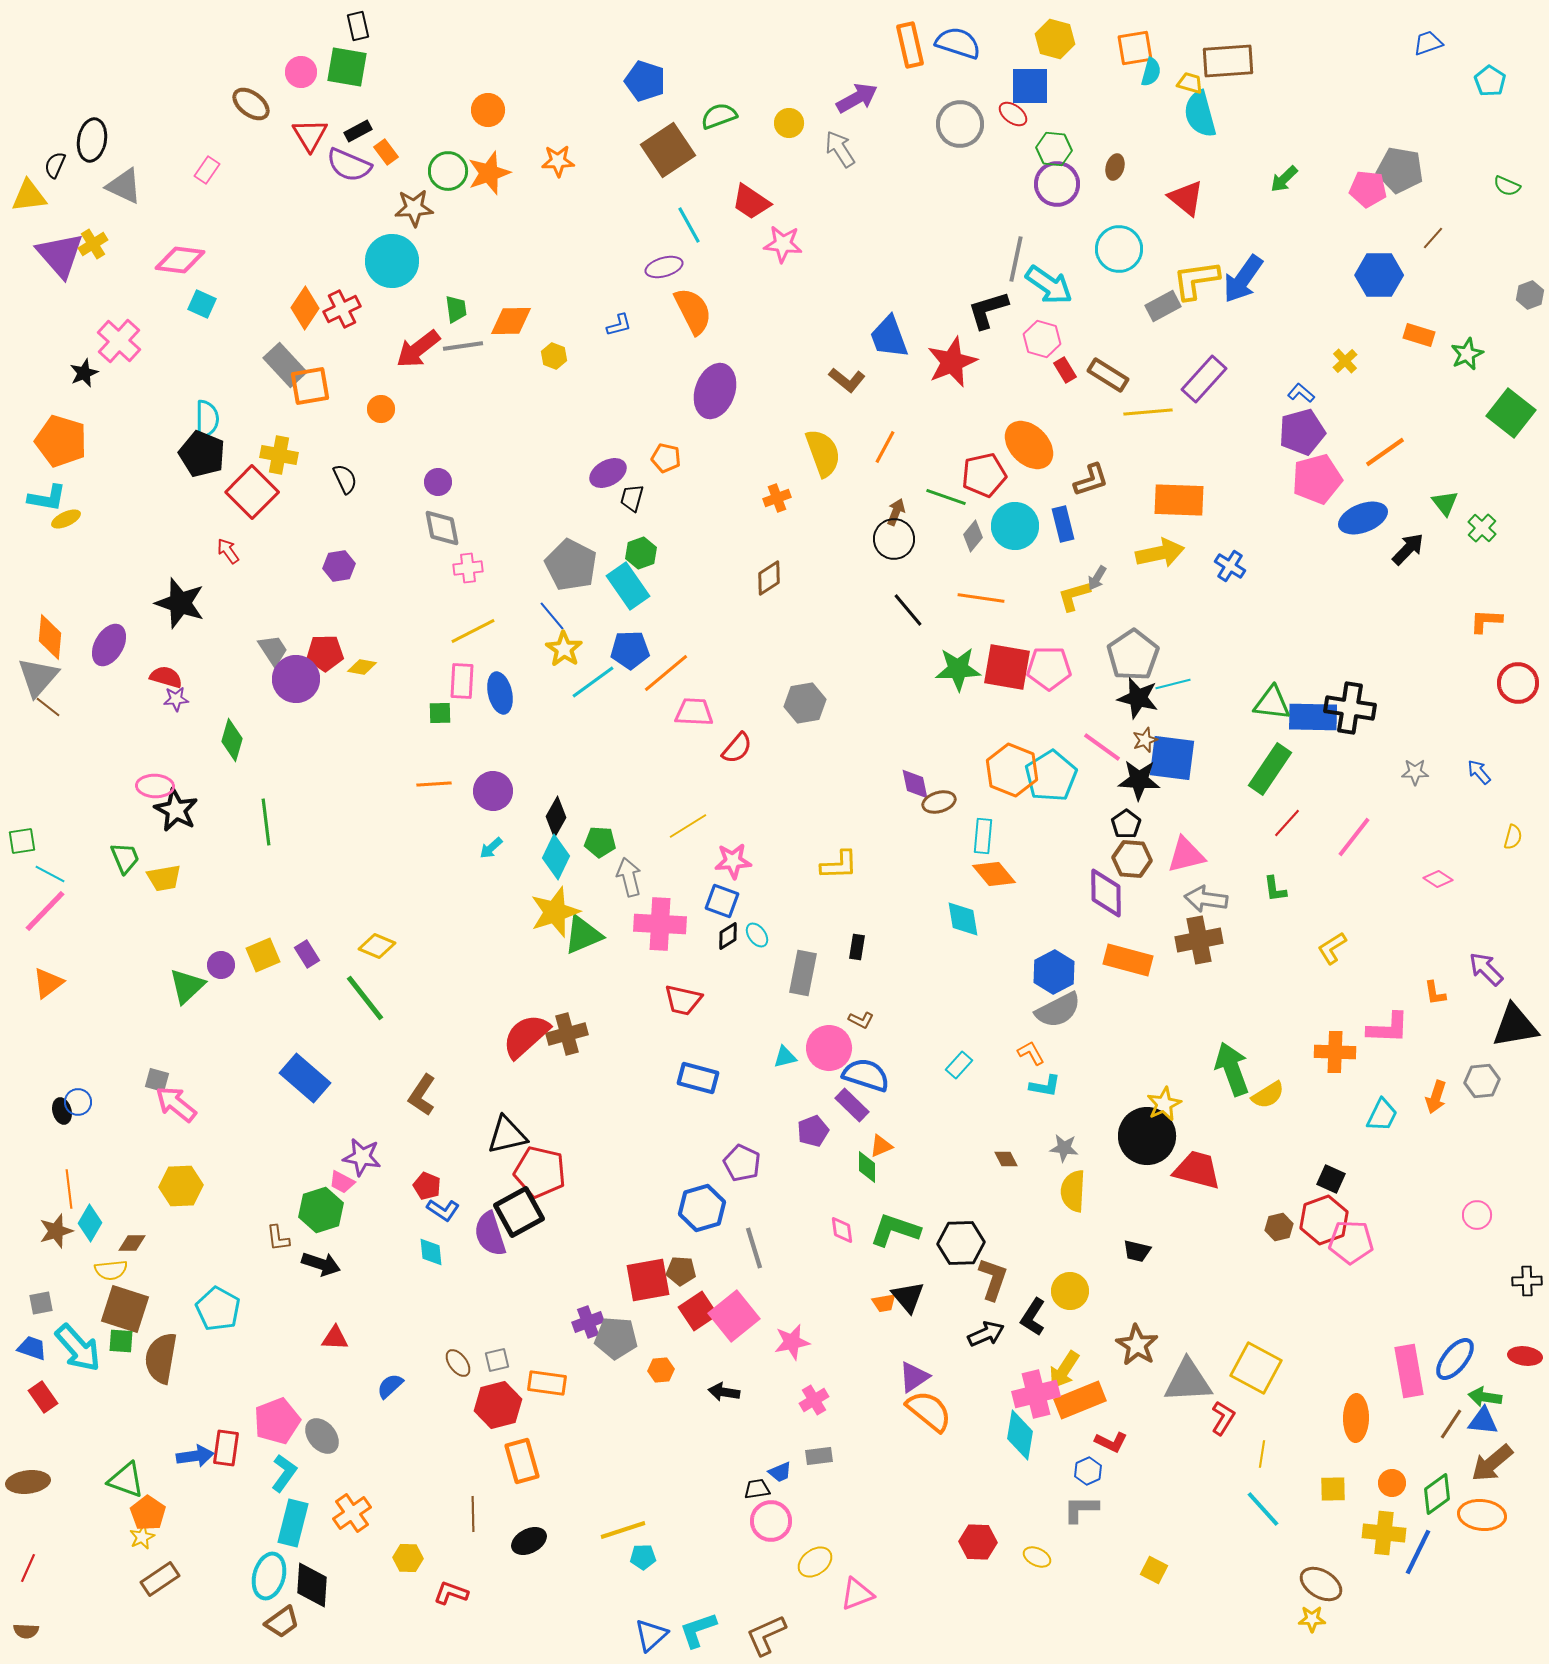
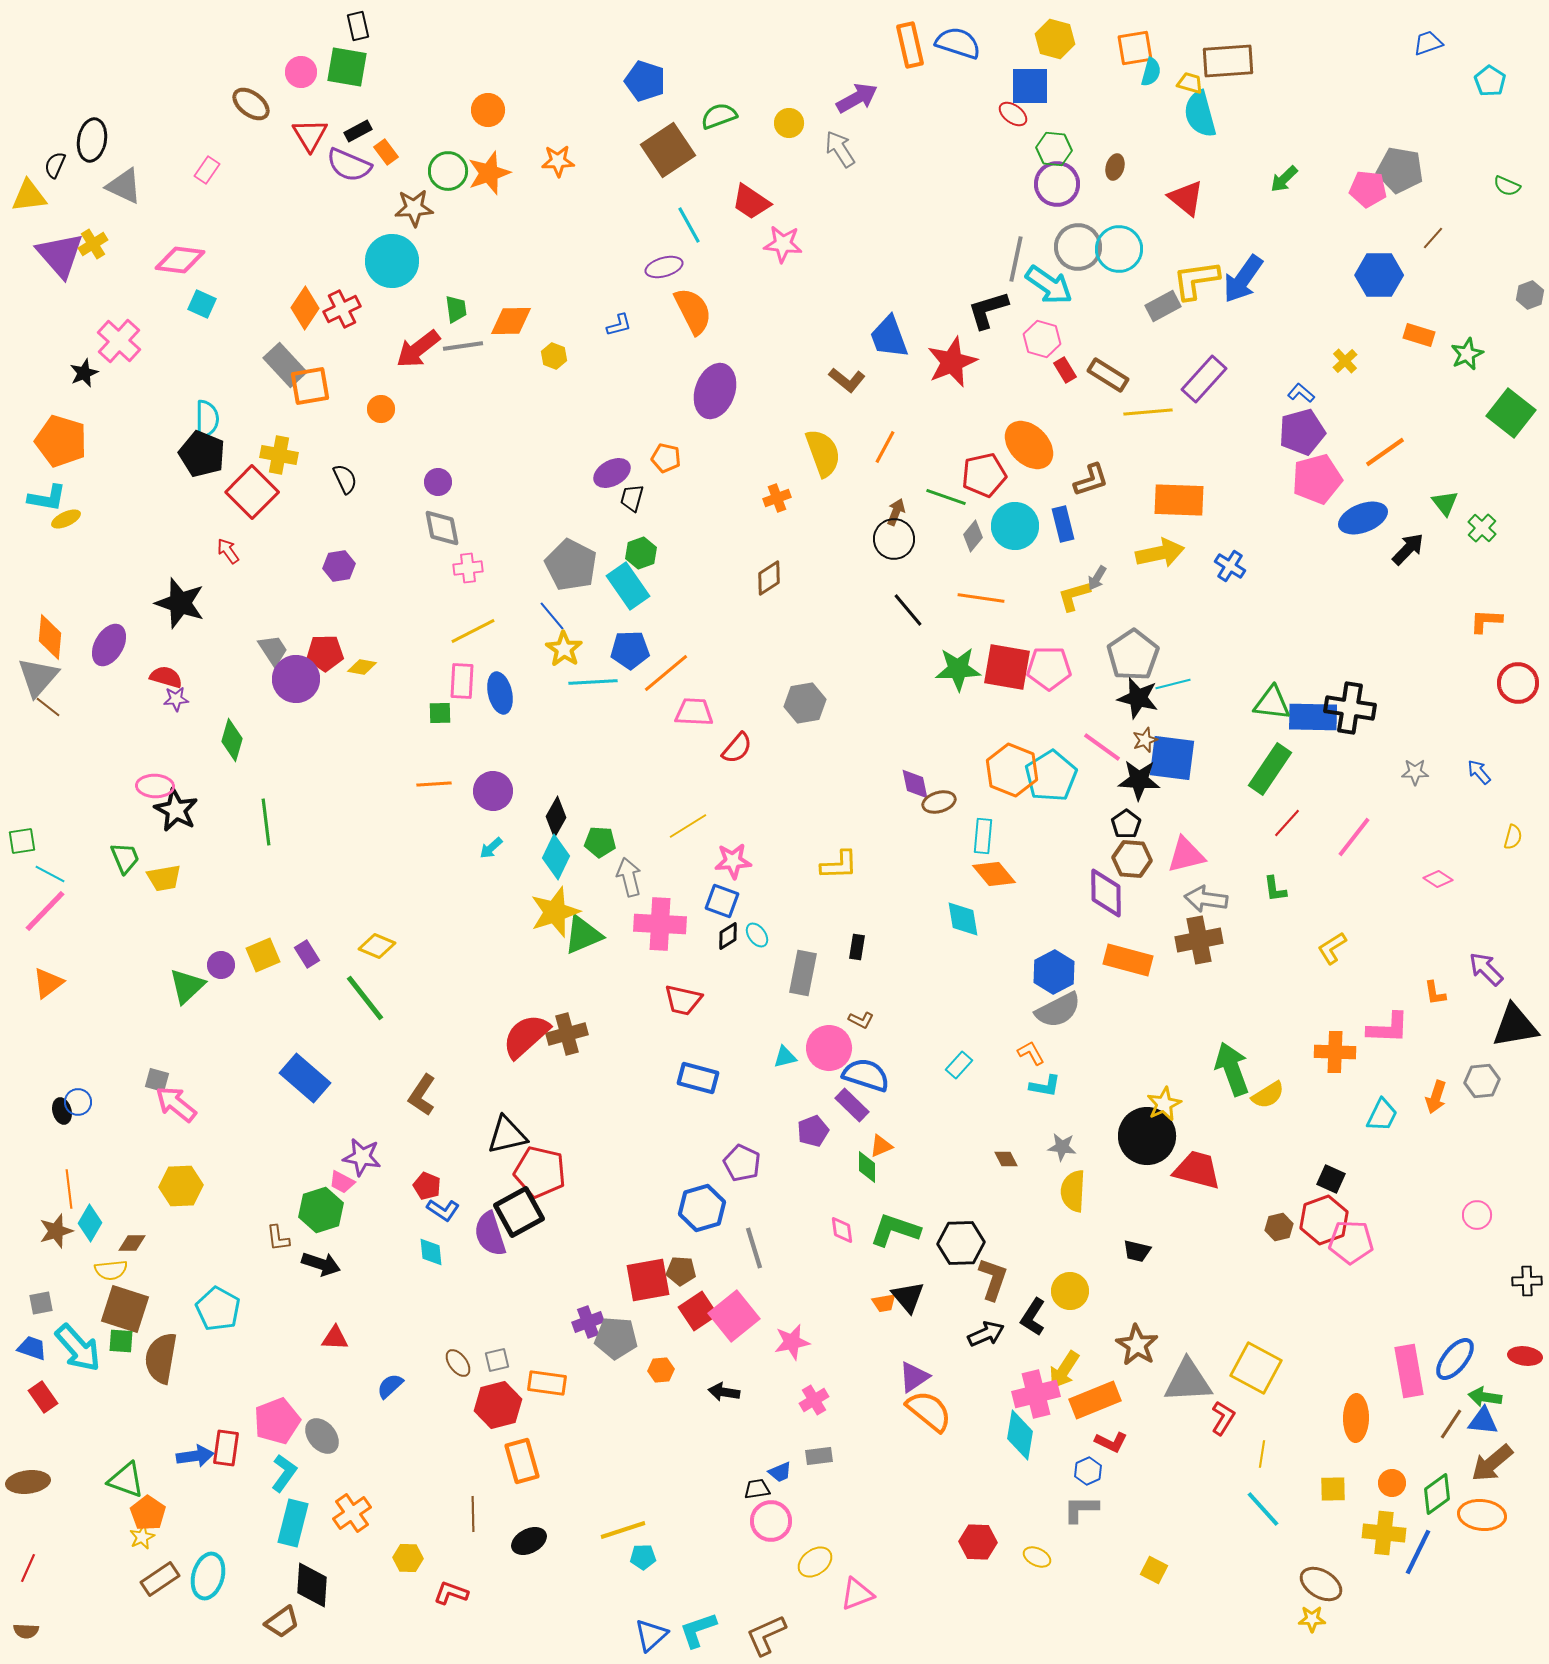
gray circle at (960, 124): moved 118 px right, 123 px down
purple ellipse at (608, 473): moved 4 px right
cyan line at (593, 682): rotated 33 degrees clockwise
gray star at (1064, 1148): moved 2 px left, 1 px up
orange rectangle at (1080, 1400): moved 15 px right
cyan ellipse at (269, 1576): moved 61 px left
